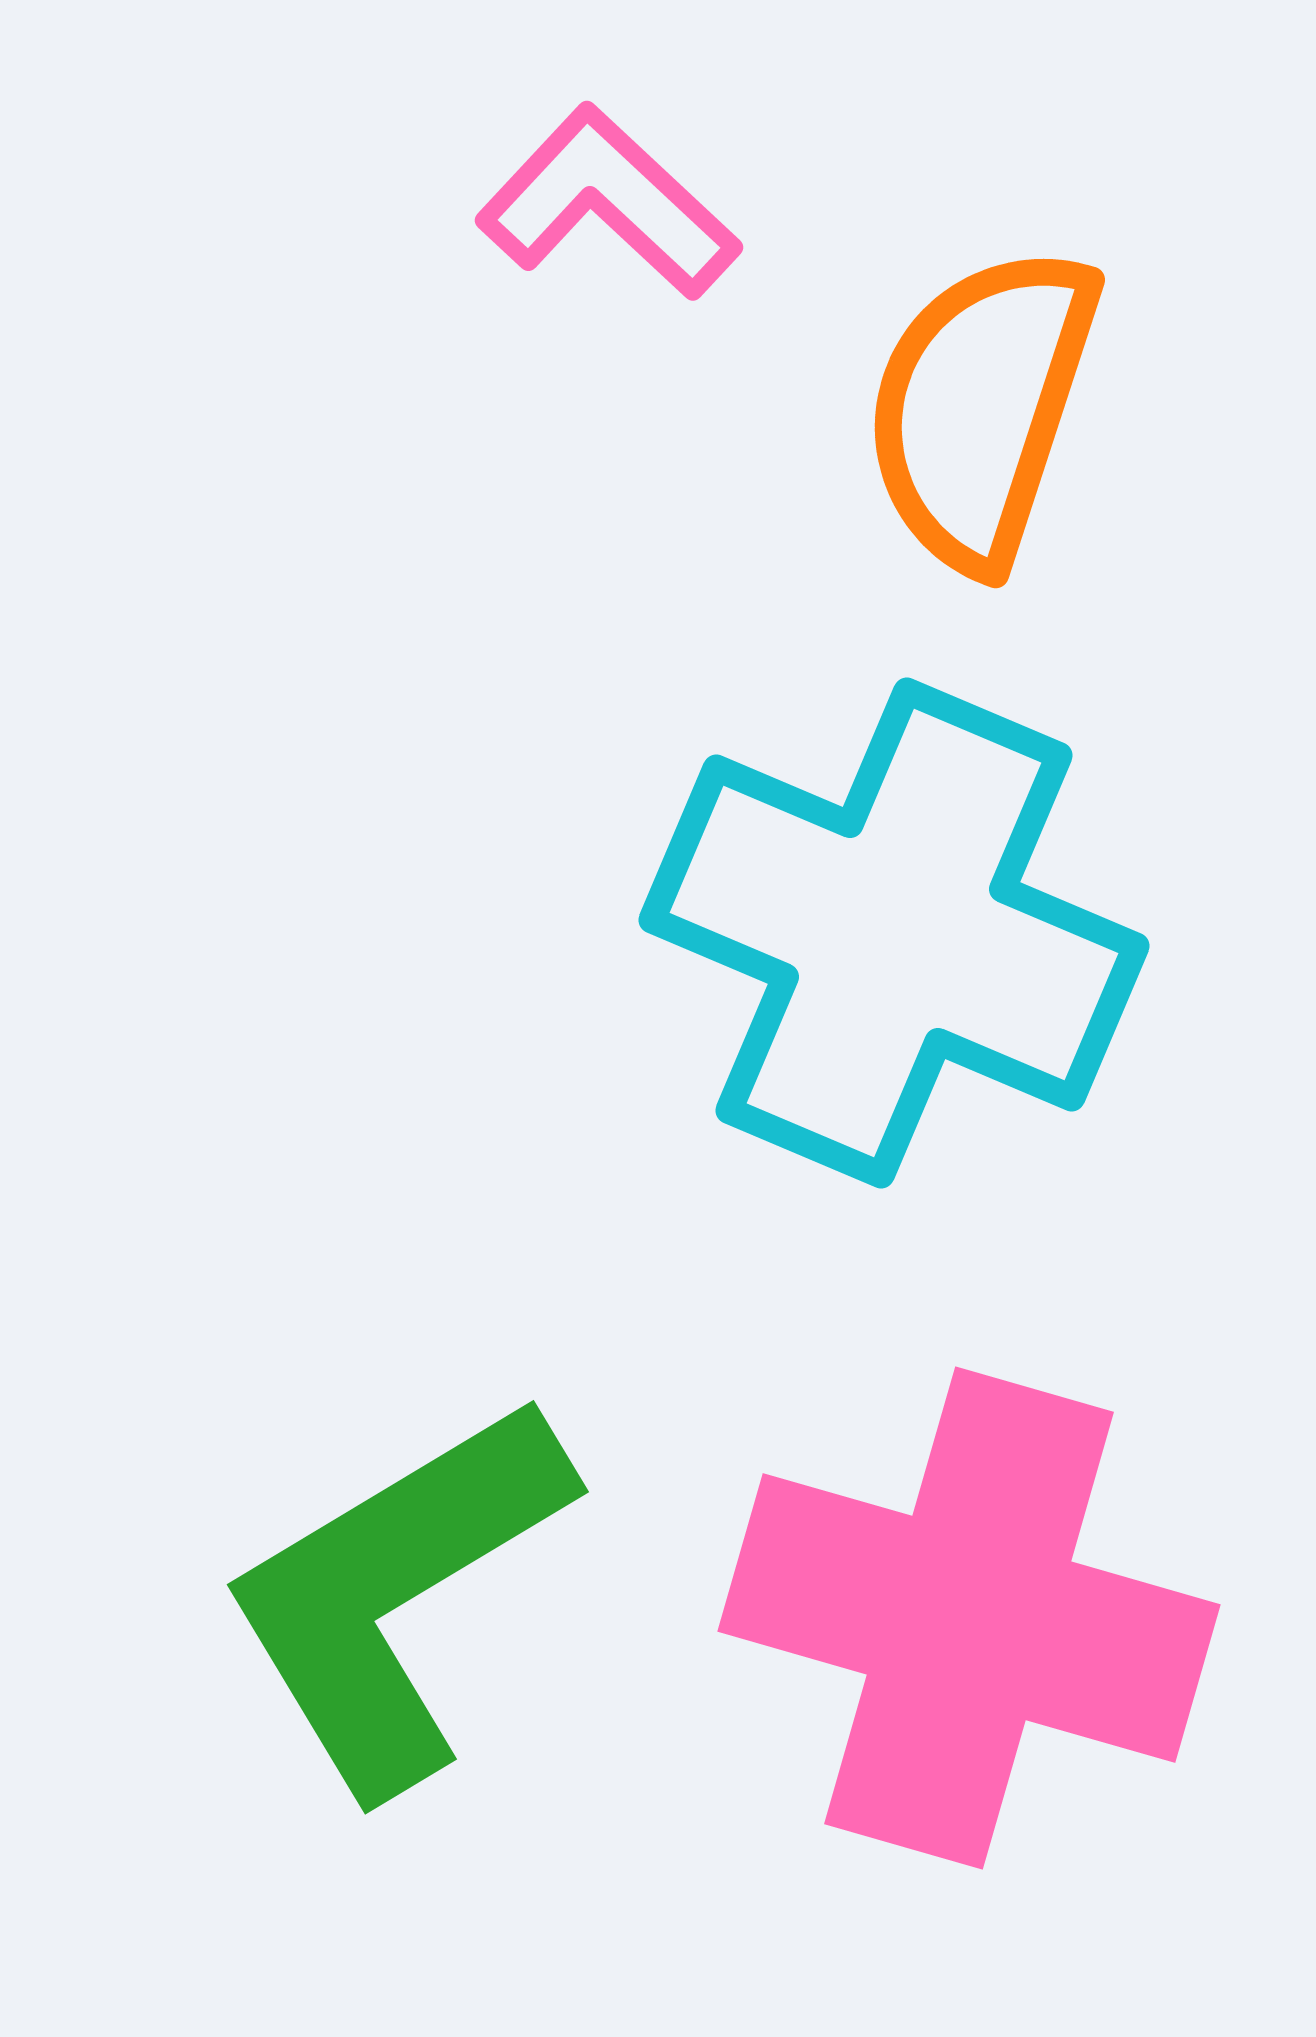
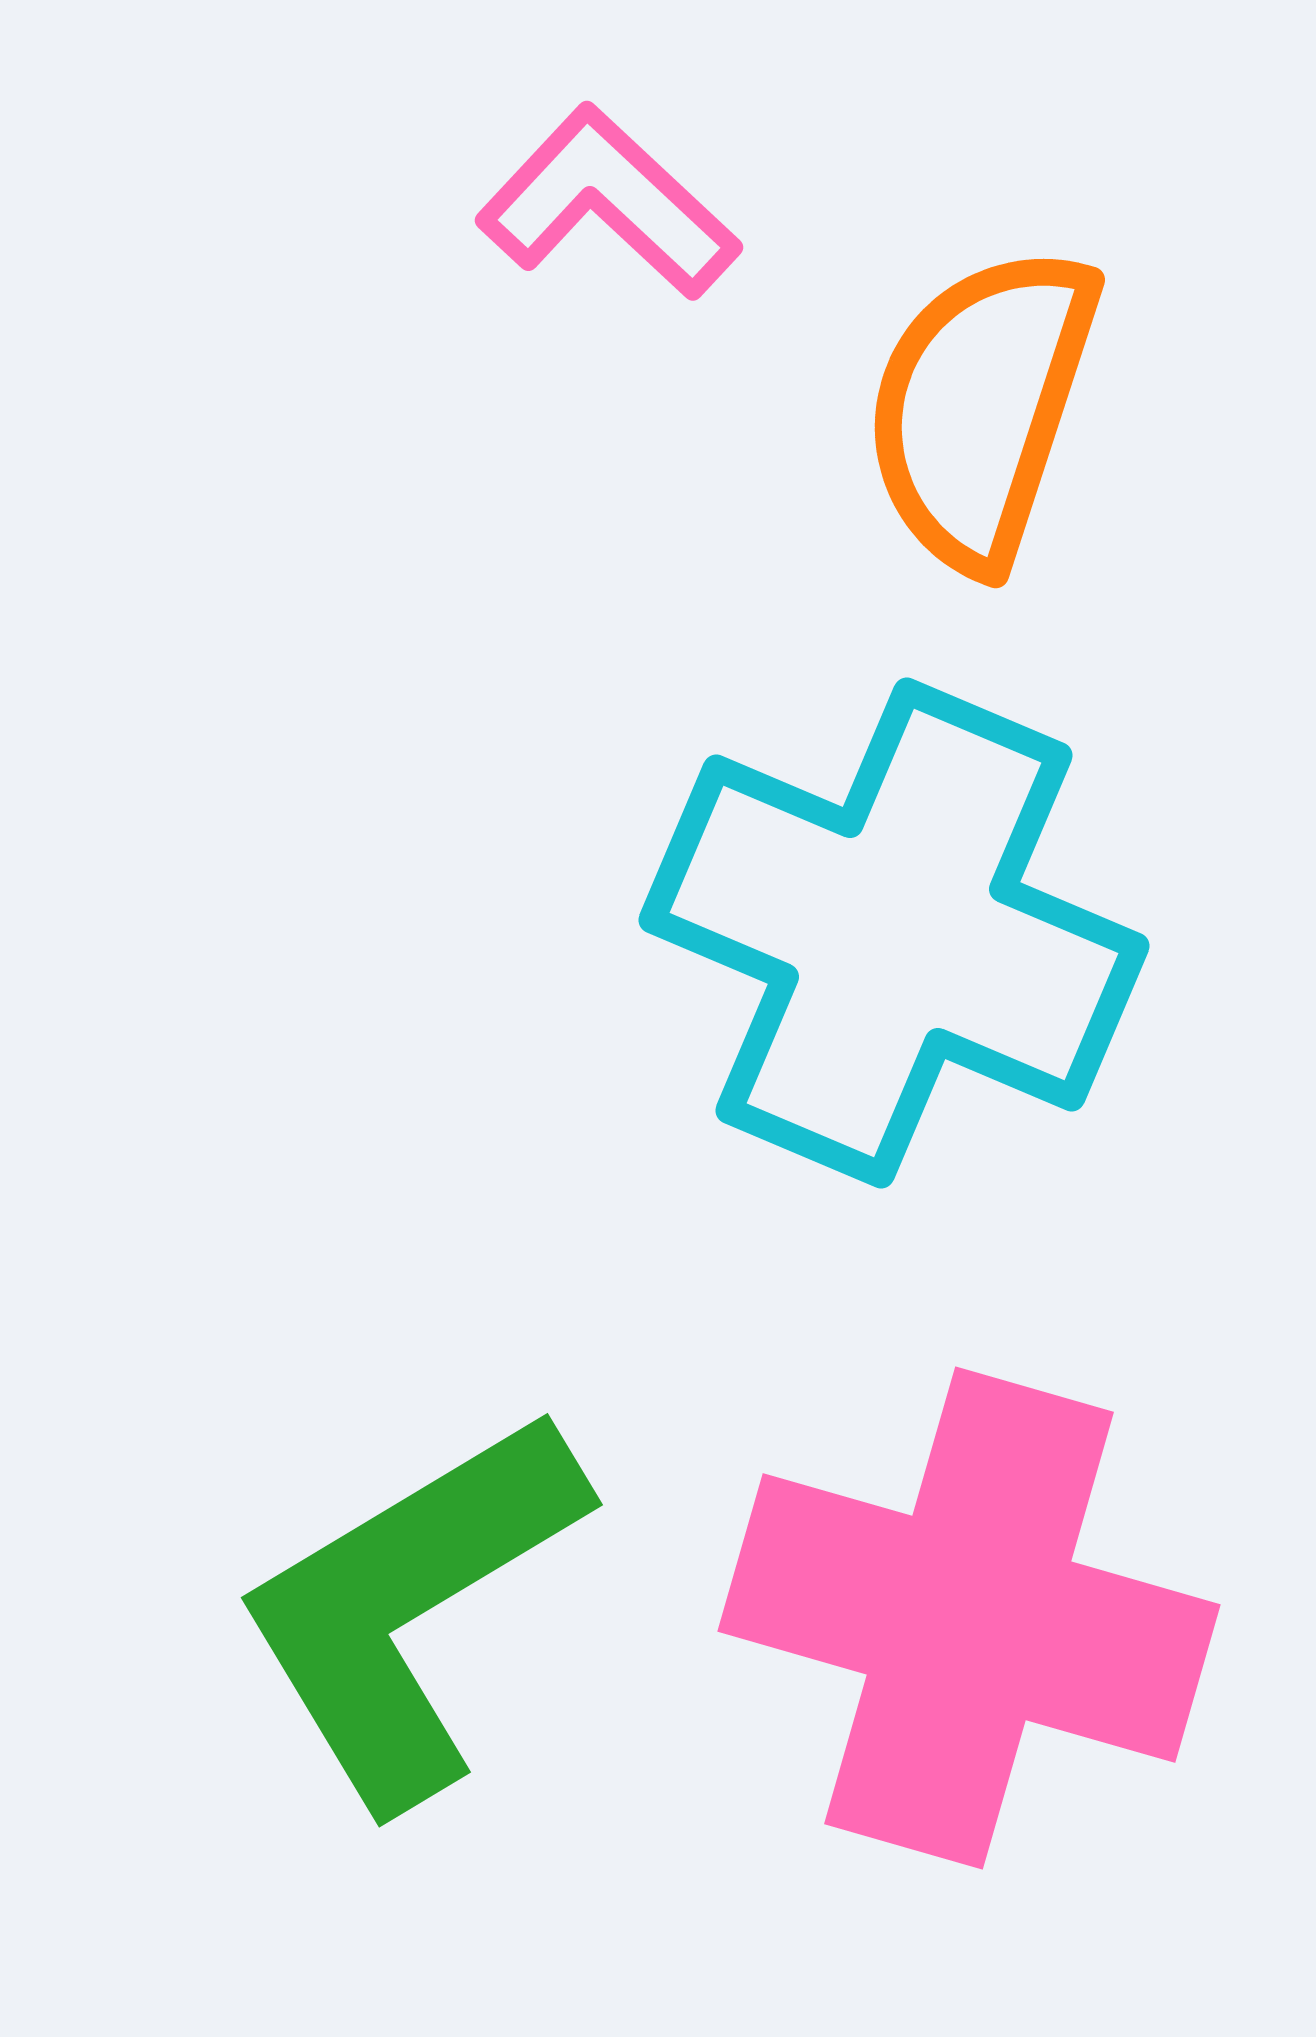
green L-shape: moved 14 px right, 13 px down
